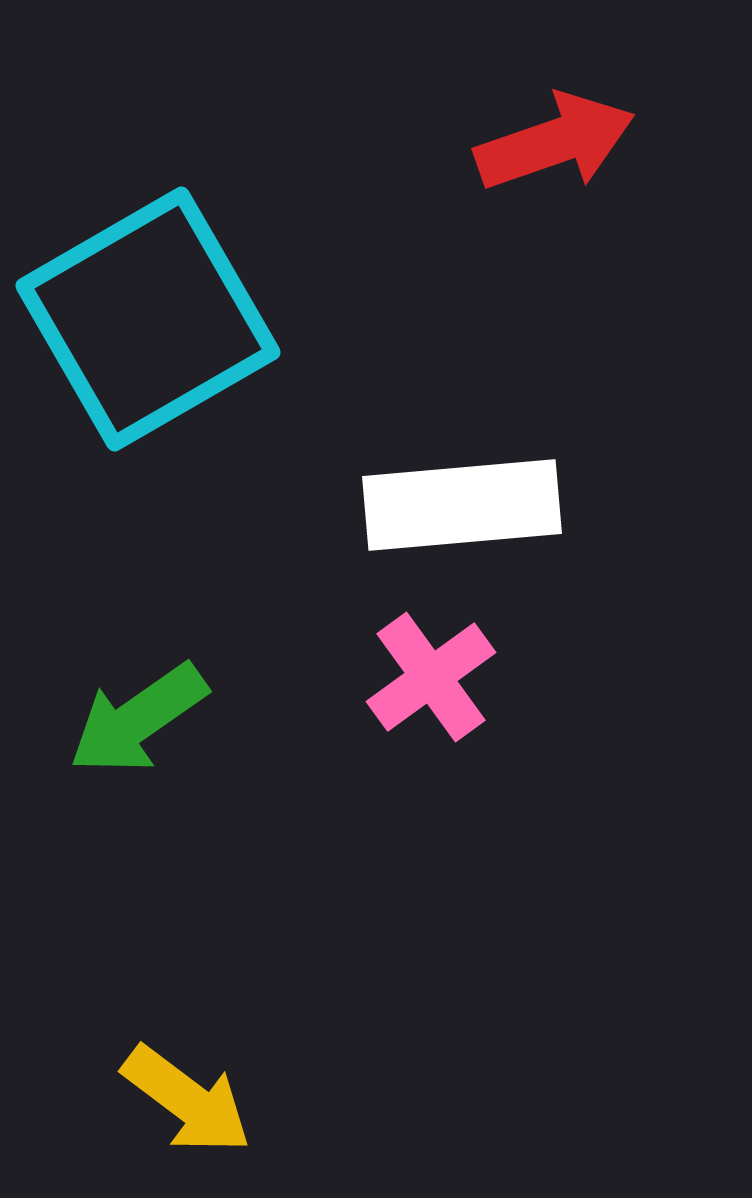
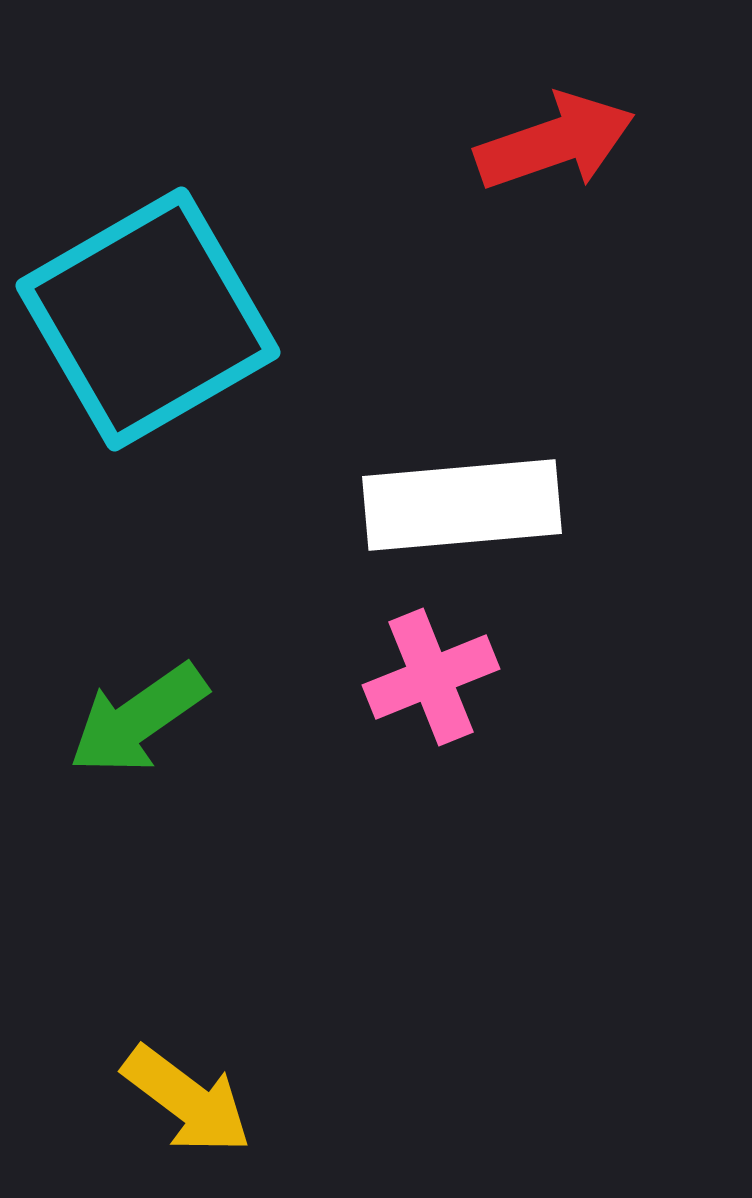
pink cross: rotated 14 degrees clockwise
